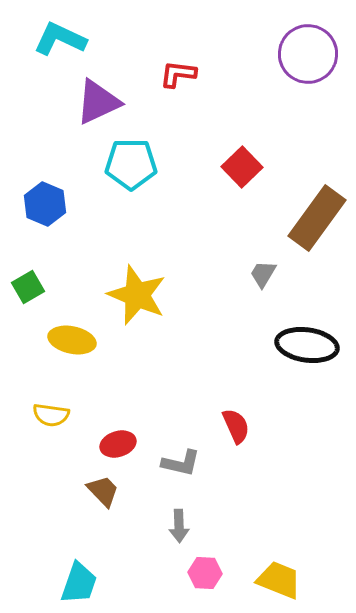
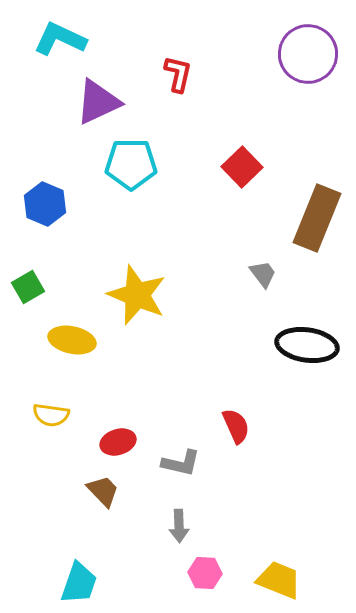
red L-shape: rotated 96 degrees clockwise
brown rectangle: rotated 14 degrees counterclockwise
gray trapezoid: rotated 112 degrees clockwise
red ellipse: moved 2 px up
